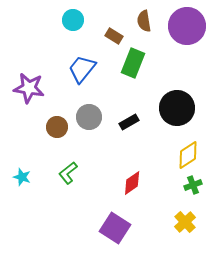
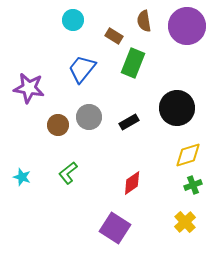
brown circle: moved 1 px right, 2 px up
yellow diamond: rotated 16 degrees clockwise
